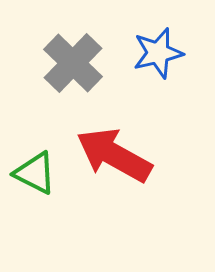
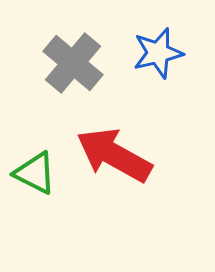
gray cross: rotated 4 degrees counterclockwise
